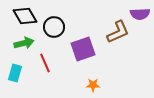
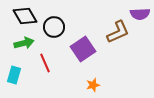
purple square: rotated 15 degrees counterclockwise
cyan rectangle: moved 1 px left, 2 px down
orange star: rotated 16 degrees counterclockwise
